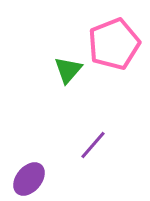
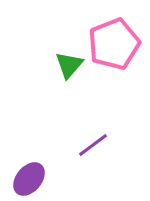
green triangle: moved 1 px right, 5 px up
purple line: rotated 12 degrees clockwise
